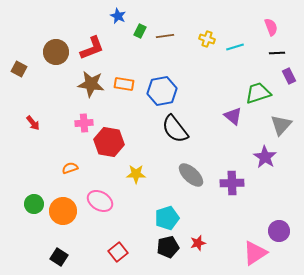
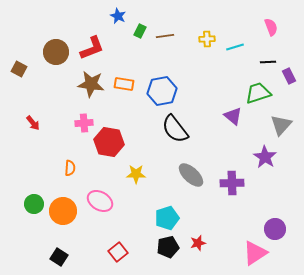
yellow cross: rotated 21 degrees counterclockwise
black line: moved 9 px left, 9 px down
orange semicircle: rotated 112 degrees clockwise
purple circle: moved 4 px left, 2 px up
